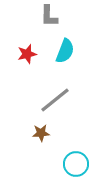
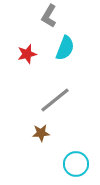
gray L-shape: rotated 30 degrees clockwise
cyan semicircle: moved 3 px up
